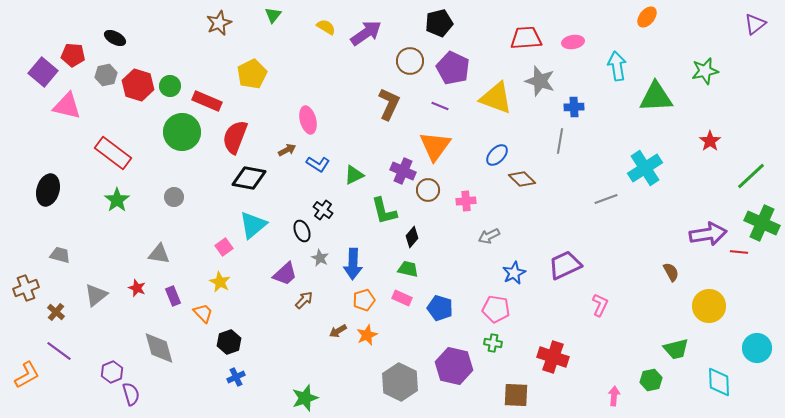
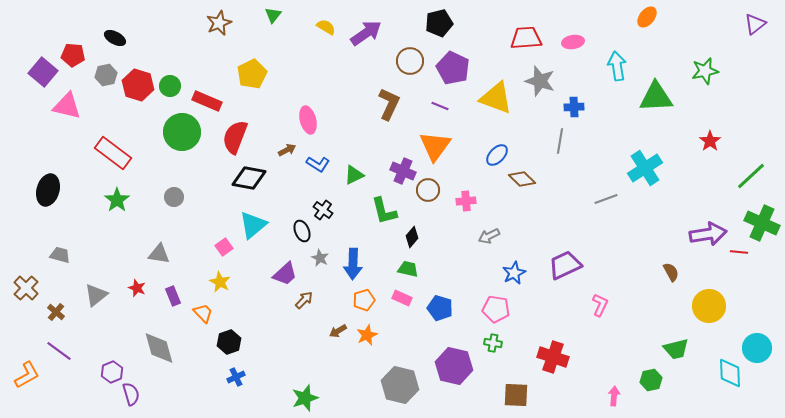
brown cross at (26, 288): rotated 25 degrees counterclockwise
gray hexagon at (400, 382): moved 3 px down; rotated 12 degrees counterclockwise
cyan diamond at (719, 382): moved 11 px right, 9 px up
